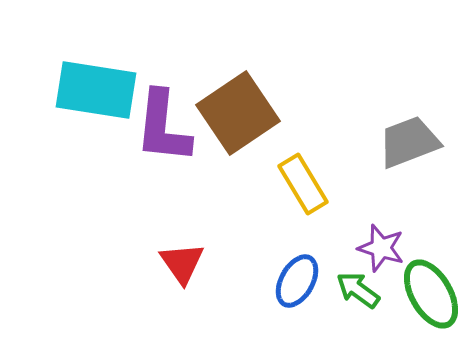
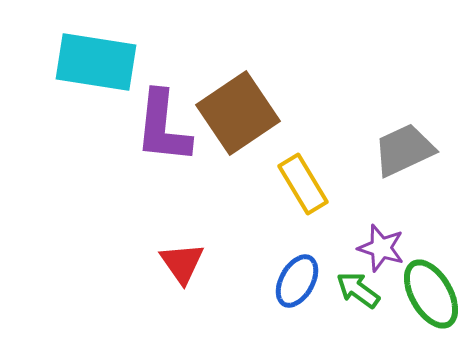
cyan rectangle: moved 28 px up
gray trapezoid: moved 5 px left, 8 px down; rotated 4 degrees counterclockwise
